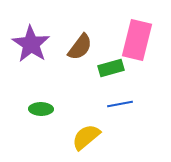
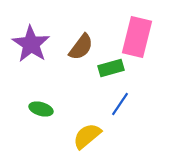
pink rectangle: moved 3 px up
brown semicircle: moved 1 px right
blue line: rotated 45 degrees counterclockwise
green ellipse: rotated 15 degrees clockwise
yellow semicircle: moved 1 px right, 1 px up
